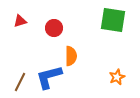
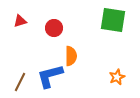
blue L-shape: moved 1 px right, 1 px up
